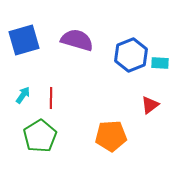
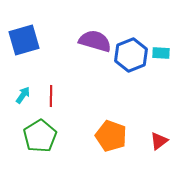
purple semicircle: moved 18 px right, 1 px down
cyan rectangle: moved 1 px right, 10 px up
red line: moved 2 px up
red triangle: moved 9 px right, 36 px down
orange pentagon: rotated 24 degrees clockwise
